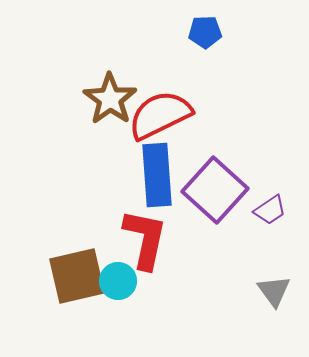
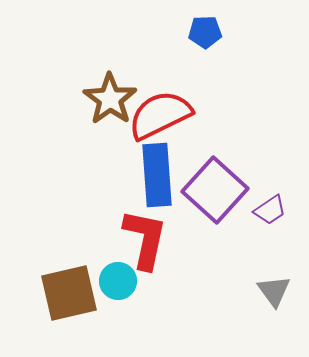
brown square: moved 8 px left, 17 px down
